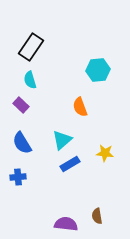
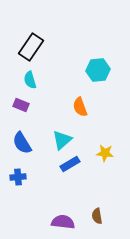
purple rectangle: rotated 21 degrees counterclockwise
purple semicircle: moved 3 px left, 2 px up
